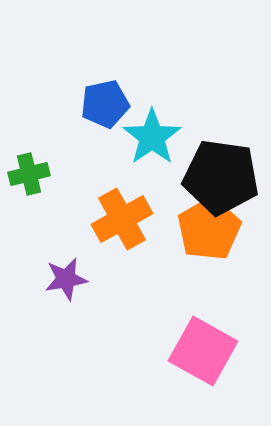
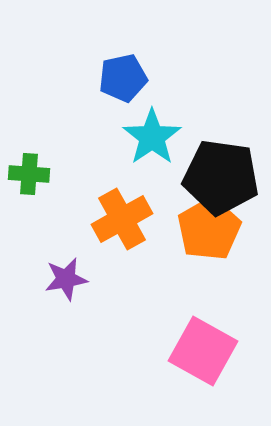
blue pentagon: moved 18 px right, 26 px up
green cross: rotated 18 degrees clockwise
